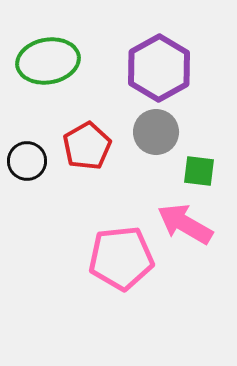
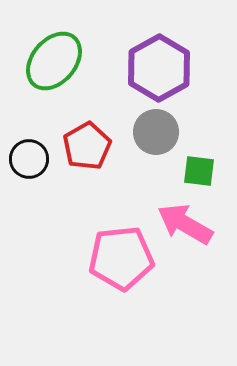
green ellipse: moved 6 px right; rotated 40 degrees counterclockwise
black circle: moved 2 px right, 2 px up
